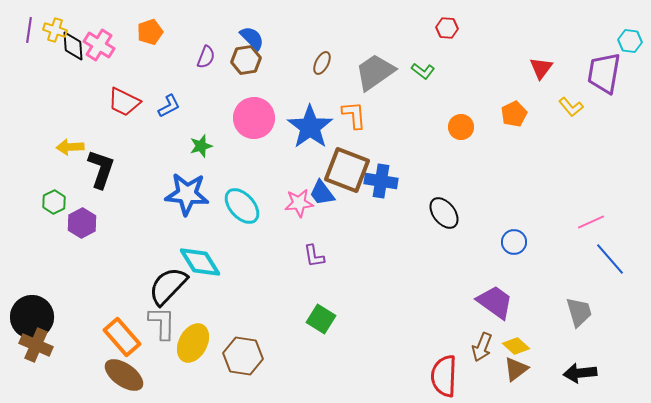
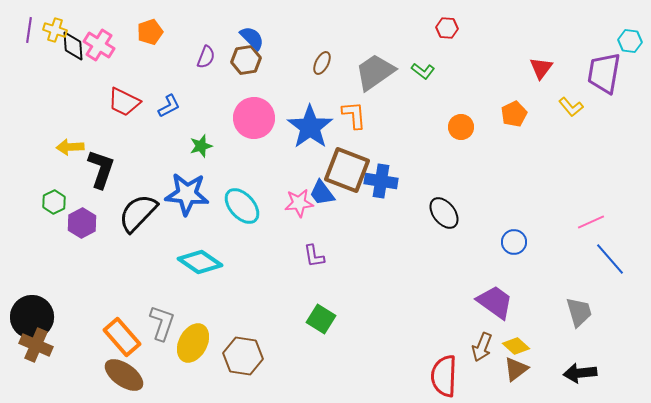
cyan diamond at (200, 262): rotated 24 degrees counterclockwise
black semicircle at (168, 286): moved 30 px left, 73 px up
gray L-shape at (162, 323): rotated 18 degrees clockwise
